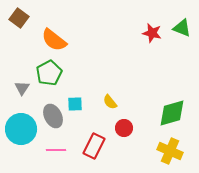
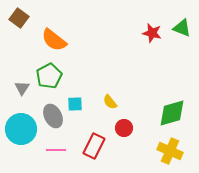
green pentagon: moved 3 px down
